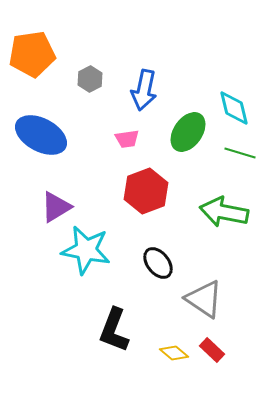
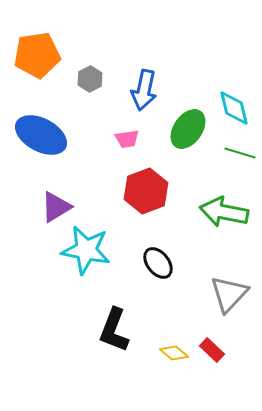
orange pentagon: moved 5 px right, 1 px down
green ellipse: moved 3 px up
gray triangle: moved 25 px right, 5 px up; rotated 39 degrees clockwise
